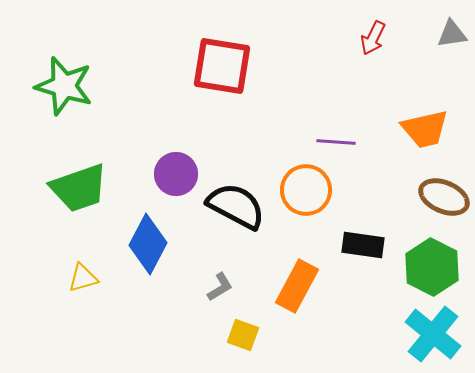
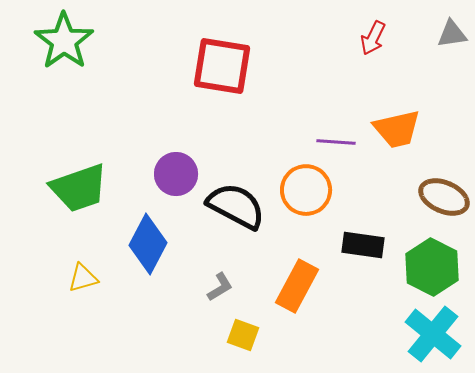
green star: moved 45 px up; rotated 20 degrees clockwise
orange trapezoid: moved 28 px left
